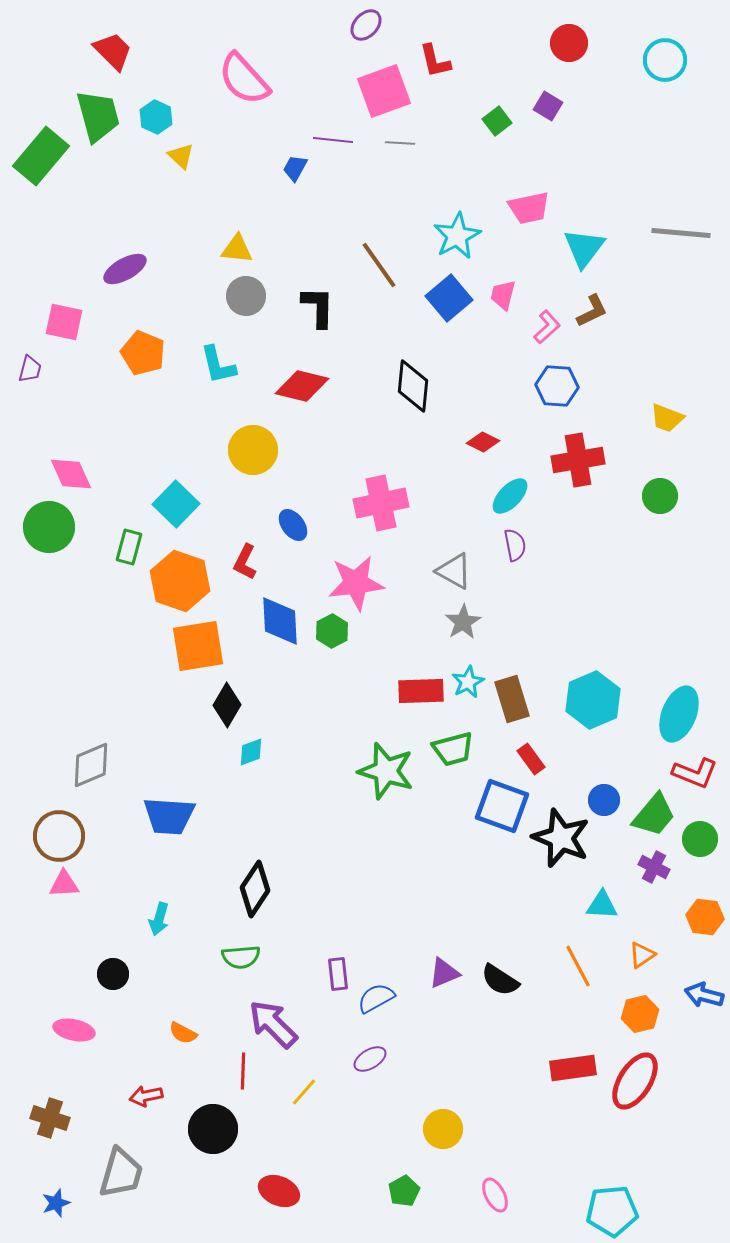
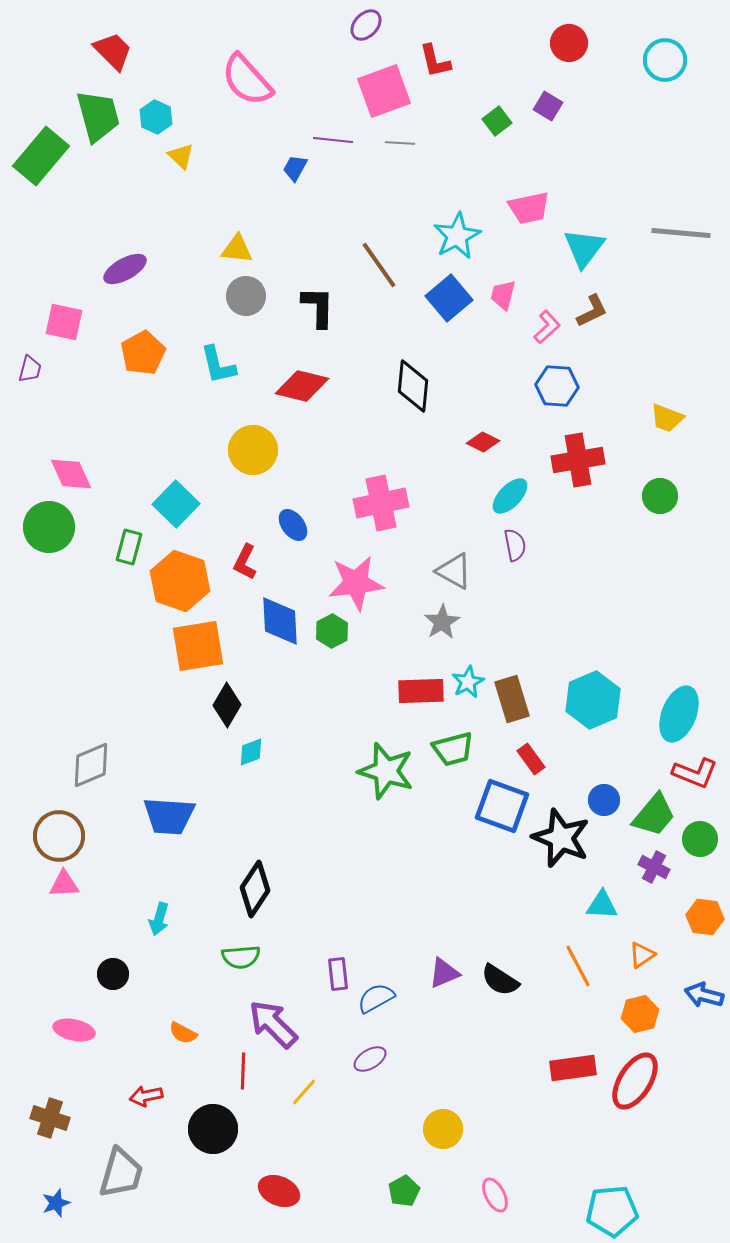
pink semicircle at (244, 79): moved 3 px right, 1 px down
orange pentagon at (143, 353): rotated 21 degrees clockwise
gray star at (463, 622): moved 21 px left
